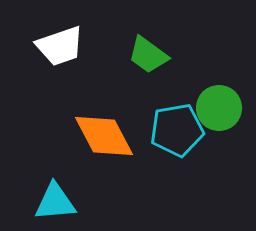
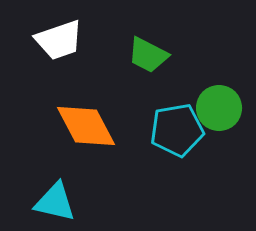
white trapezoid: moved 1 px left, 6 px up
green trapezoid: rotated 9 degrees counterclockwise
orange diamond: moved 18 px left, 10 px up
cyan triangle: rotated 18 degrees clockwise
